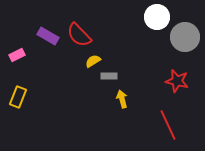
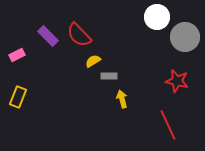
purple rectangle: rotated 15 degrees clockwise
